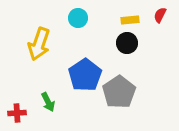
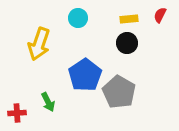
yellow rectangle: moved 1 px left, 1 px up
gray pentagon: rotated 8 degrees counterclockwise
